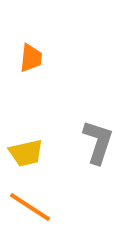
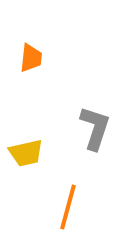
gray L-shape: moved 3 px left, 14 px up
orange line: moved 38 px right; rotated 72 degrees clockwise
